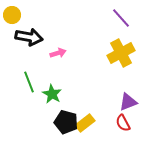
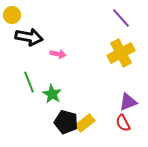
pink arrow: moved 1 px down; rotated 28 degrees clockwise
